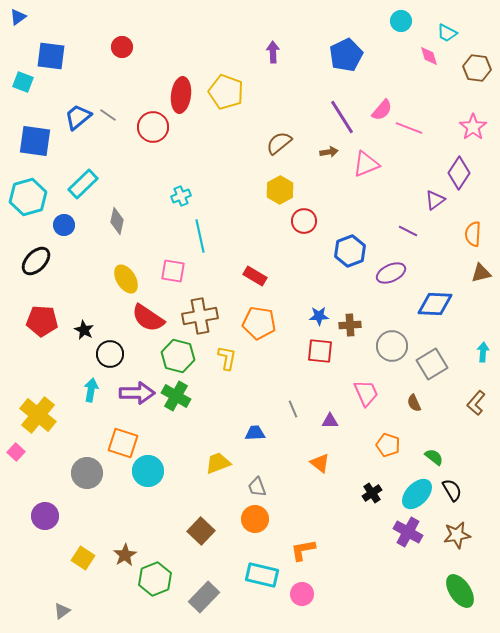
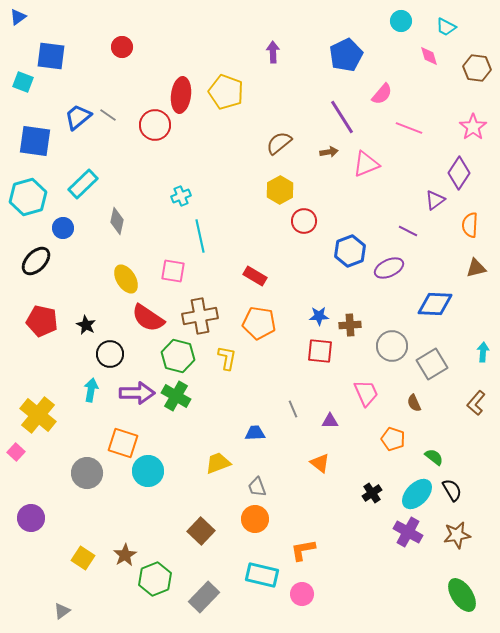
cyan trapezoid at (447, 33): moved 1 px left, 6 px up
pink semicircle at (382, 110): moved 16 px up
red circle at (153, 127): moved 2 px right, 2 px up
blue circle at (64, 225): moved 1 px left, 3 px down
orange semicircle at (473, 234): moved 3 px left, 9 px up
purple ellipse at (391, 273): moved 2 px left, 5 px up
brown triangle at (481, 273): moved 5 px left, 5 px up
red pentagon at (42, 321): rotated 8 degrees clockwise
black star at (84, 330): moved 2 px right, 5 px up
orange pentagon at (388, 445): moved 5 px right, 6 px up
purple circle at (45, 516): moved 14 px left, 2 px down
green ellipse at (460, 591): moved 2 px right, 4 px down
